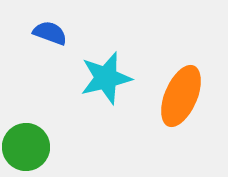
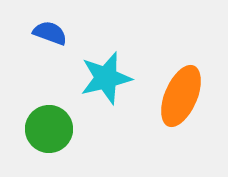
green circle: moved 23 px right, 18 px up
